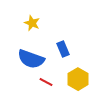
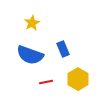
yellow star: rotated 21 degrees clockwise
blue semicircle: moved 1 px left, 4 px up
red line: rotated 40 degrees counterclockwise
